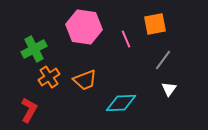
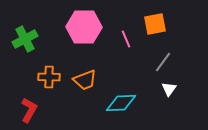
pink hexagon: rotated 8 degrees counterclockwise
green cross: moved 9 px left, 10 px up
gray line: moved 2 px down
orange cross: rotated 35 degrees clockwise
